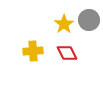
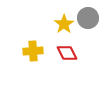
gray circle: moved 1 px left, 2 px up
